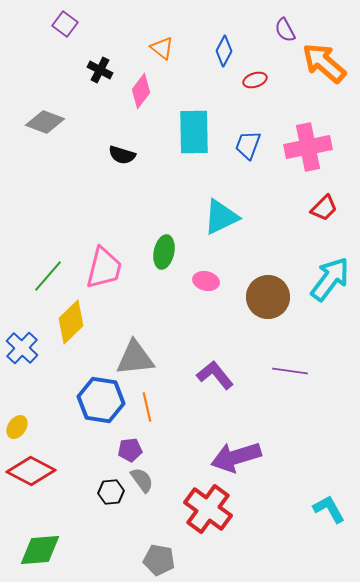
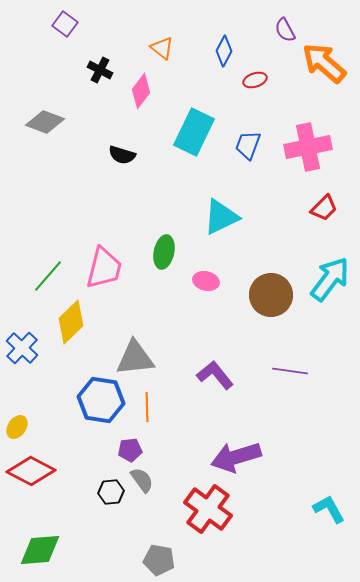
cyan rectangle: rotated 27 degrees clockwise
brown circle: moved 3 px right, 2 px up
orange line: rotated 12 degrees clockwise
